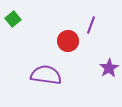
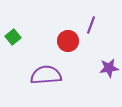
green square: moved 18 px down
purple star: rotated 24 degrees clockwise
purple semicircle: rotated 12 degrees counterclockwise
